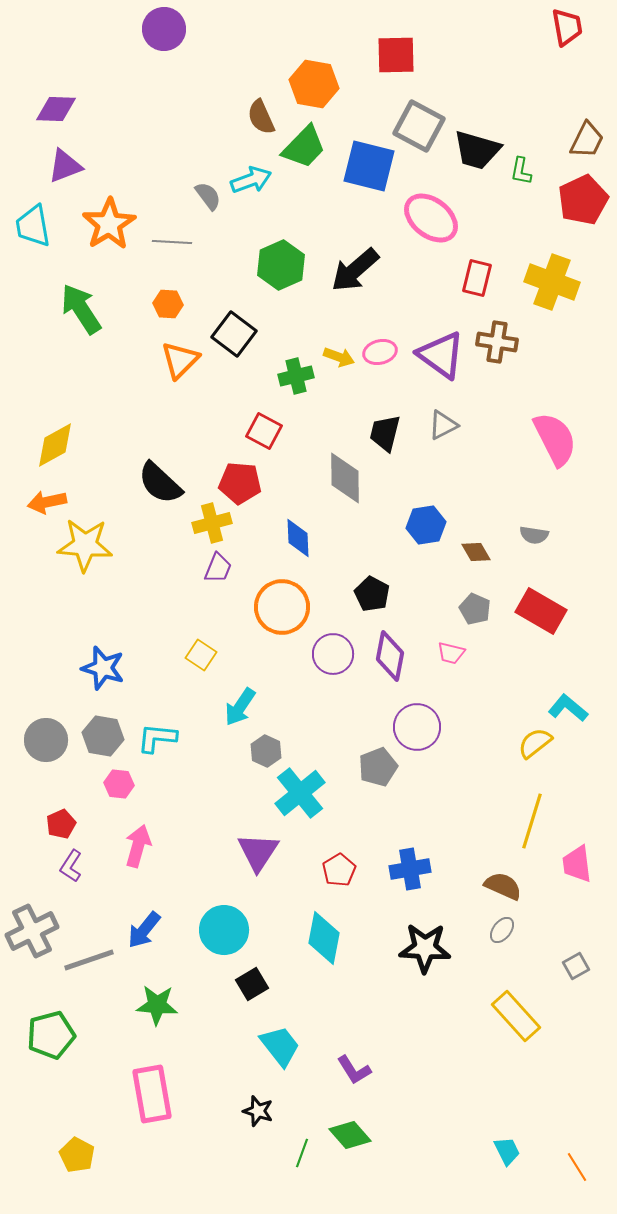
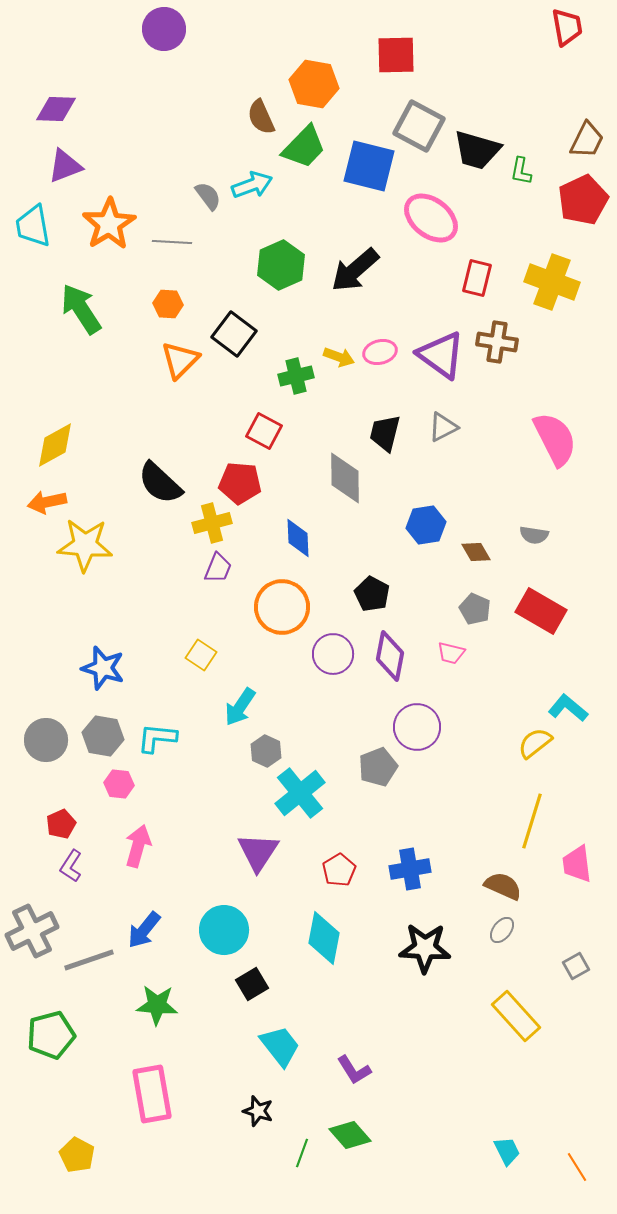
cyan arrow at (251, 180): moved 1 px right, 5 px down
gray triangle at (443, 425): moved 2 px down
